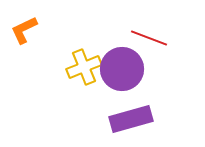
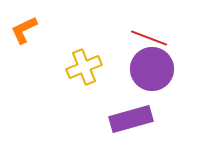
purple circle: moved 30 px right
